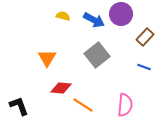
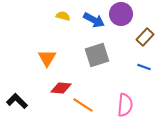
gray square: rotated 20 degrees clockwise
black L-shape: moved 2 px left, 5 px up; rotated 25 degrees counterclockwise
